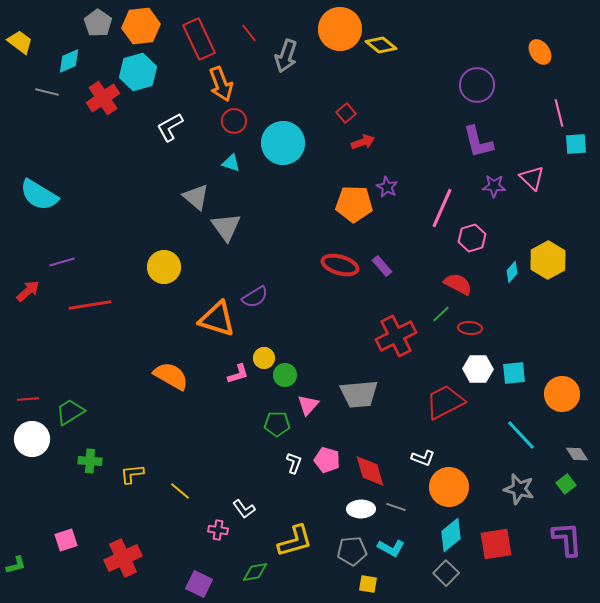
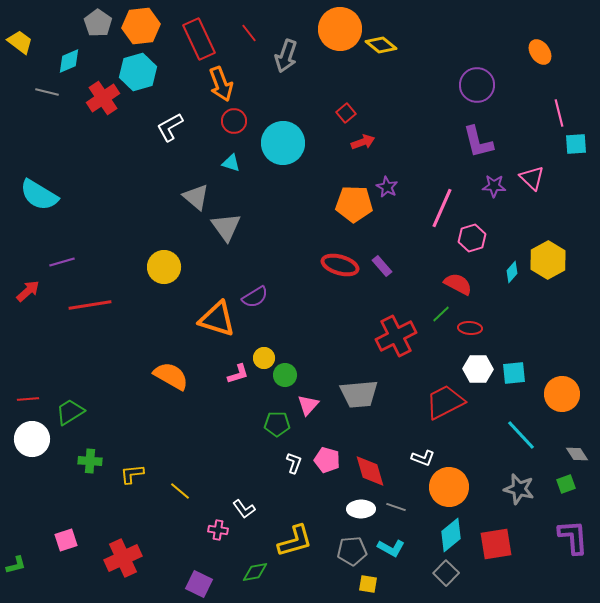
green square at (566, 484): rotated 18 degrees clockwise
purple L-shape at (567, 539): moved 6 px right, 2 px up
